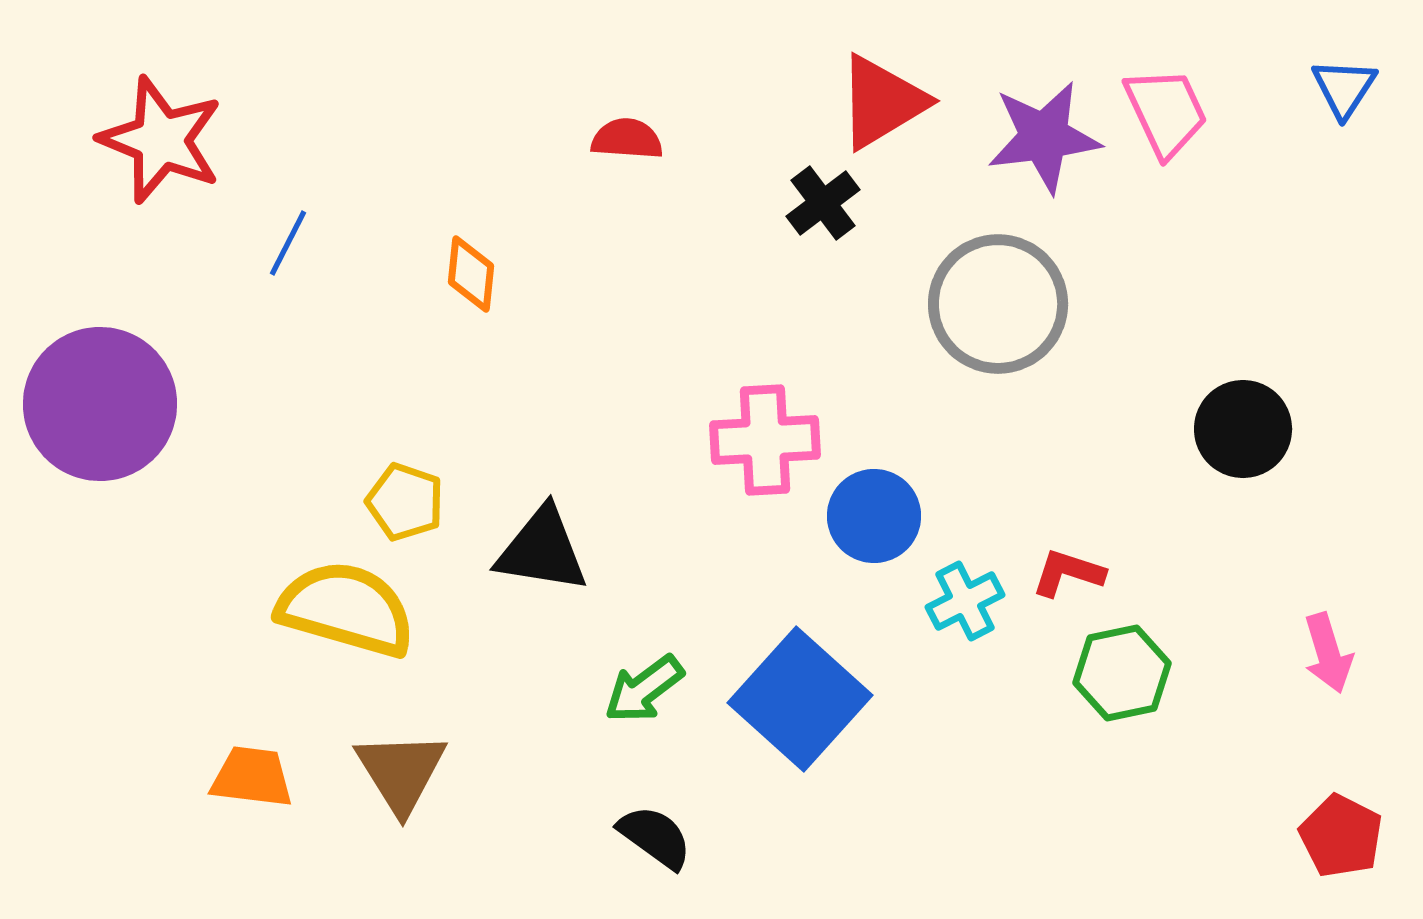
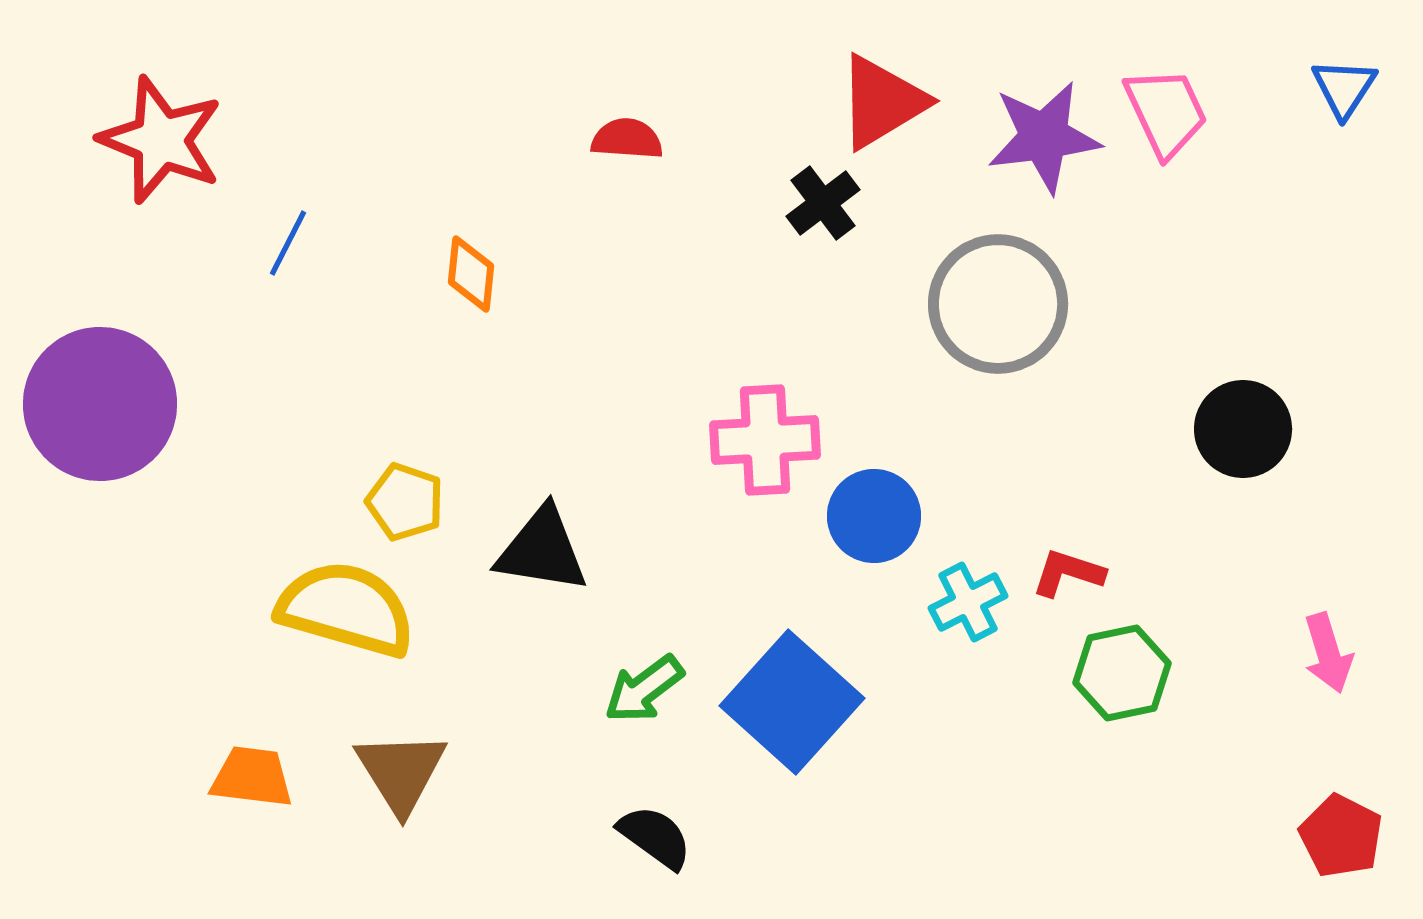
cyan cross: moved 3 px right, 1 px down
blue square: moved 8 px left, 3 px down
